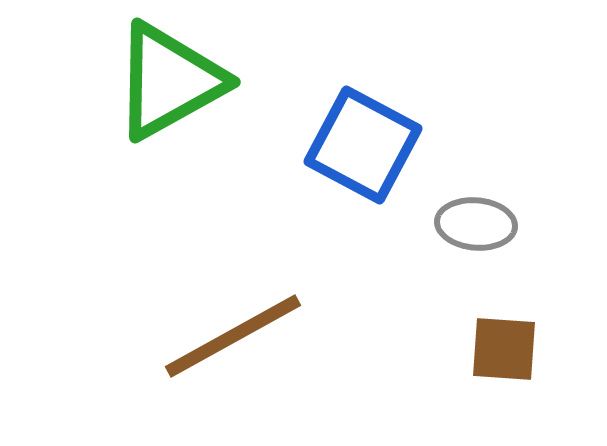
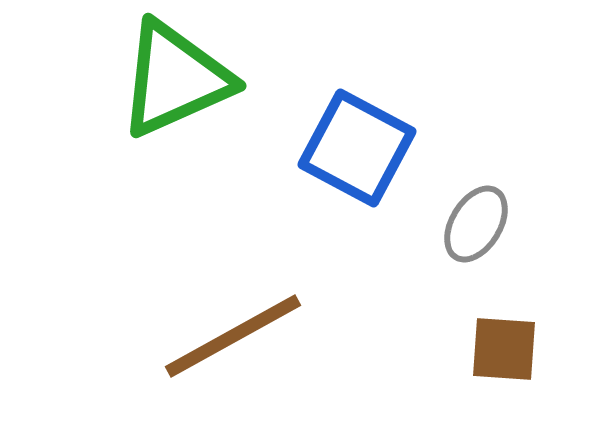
green triangle: moved 6 px right, 2 px up; rotated 5 degrees clockwise
blue square: moved 6 px left, 3 px down
gray ellipse: rotated 64 degrees counterclockwise
